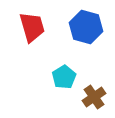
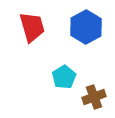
blue hexagon: rotated 16 degrees clockwise
brown cross: rotated 15 degrees clockwise
